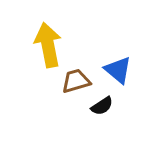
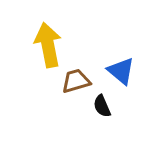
blue triangle: moved 3 px right, 1 px down
black semicircle: rotated 100 degrees clockwise
